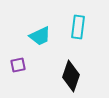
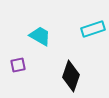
cyan rectangle: moved 15 px right, 2 px down; rotated 65 degrees clockwise
cyan trapezoid: rotated 125 degrees counterclockwise
